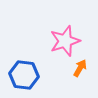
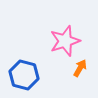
blue hexagon: rotated 8 degrees clockwise
